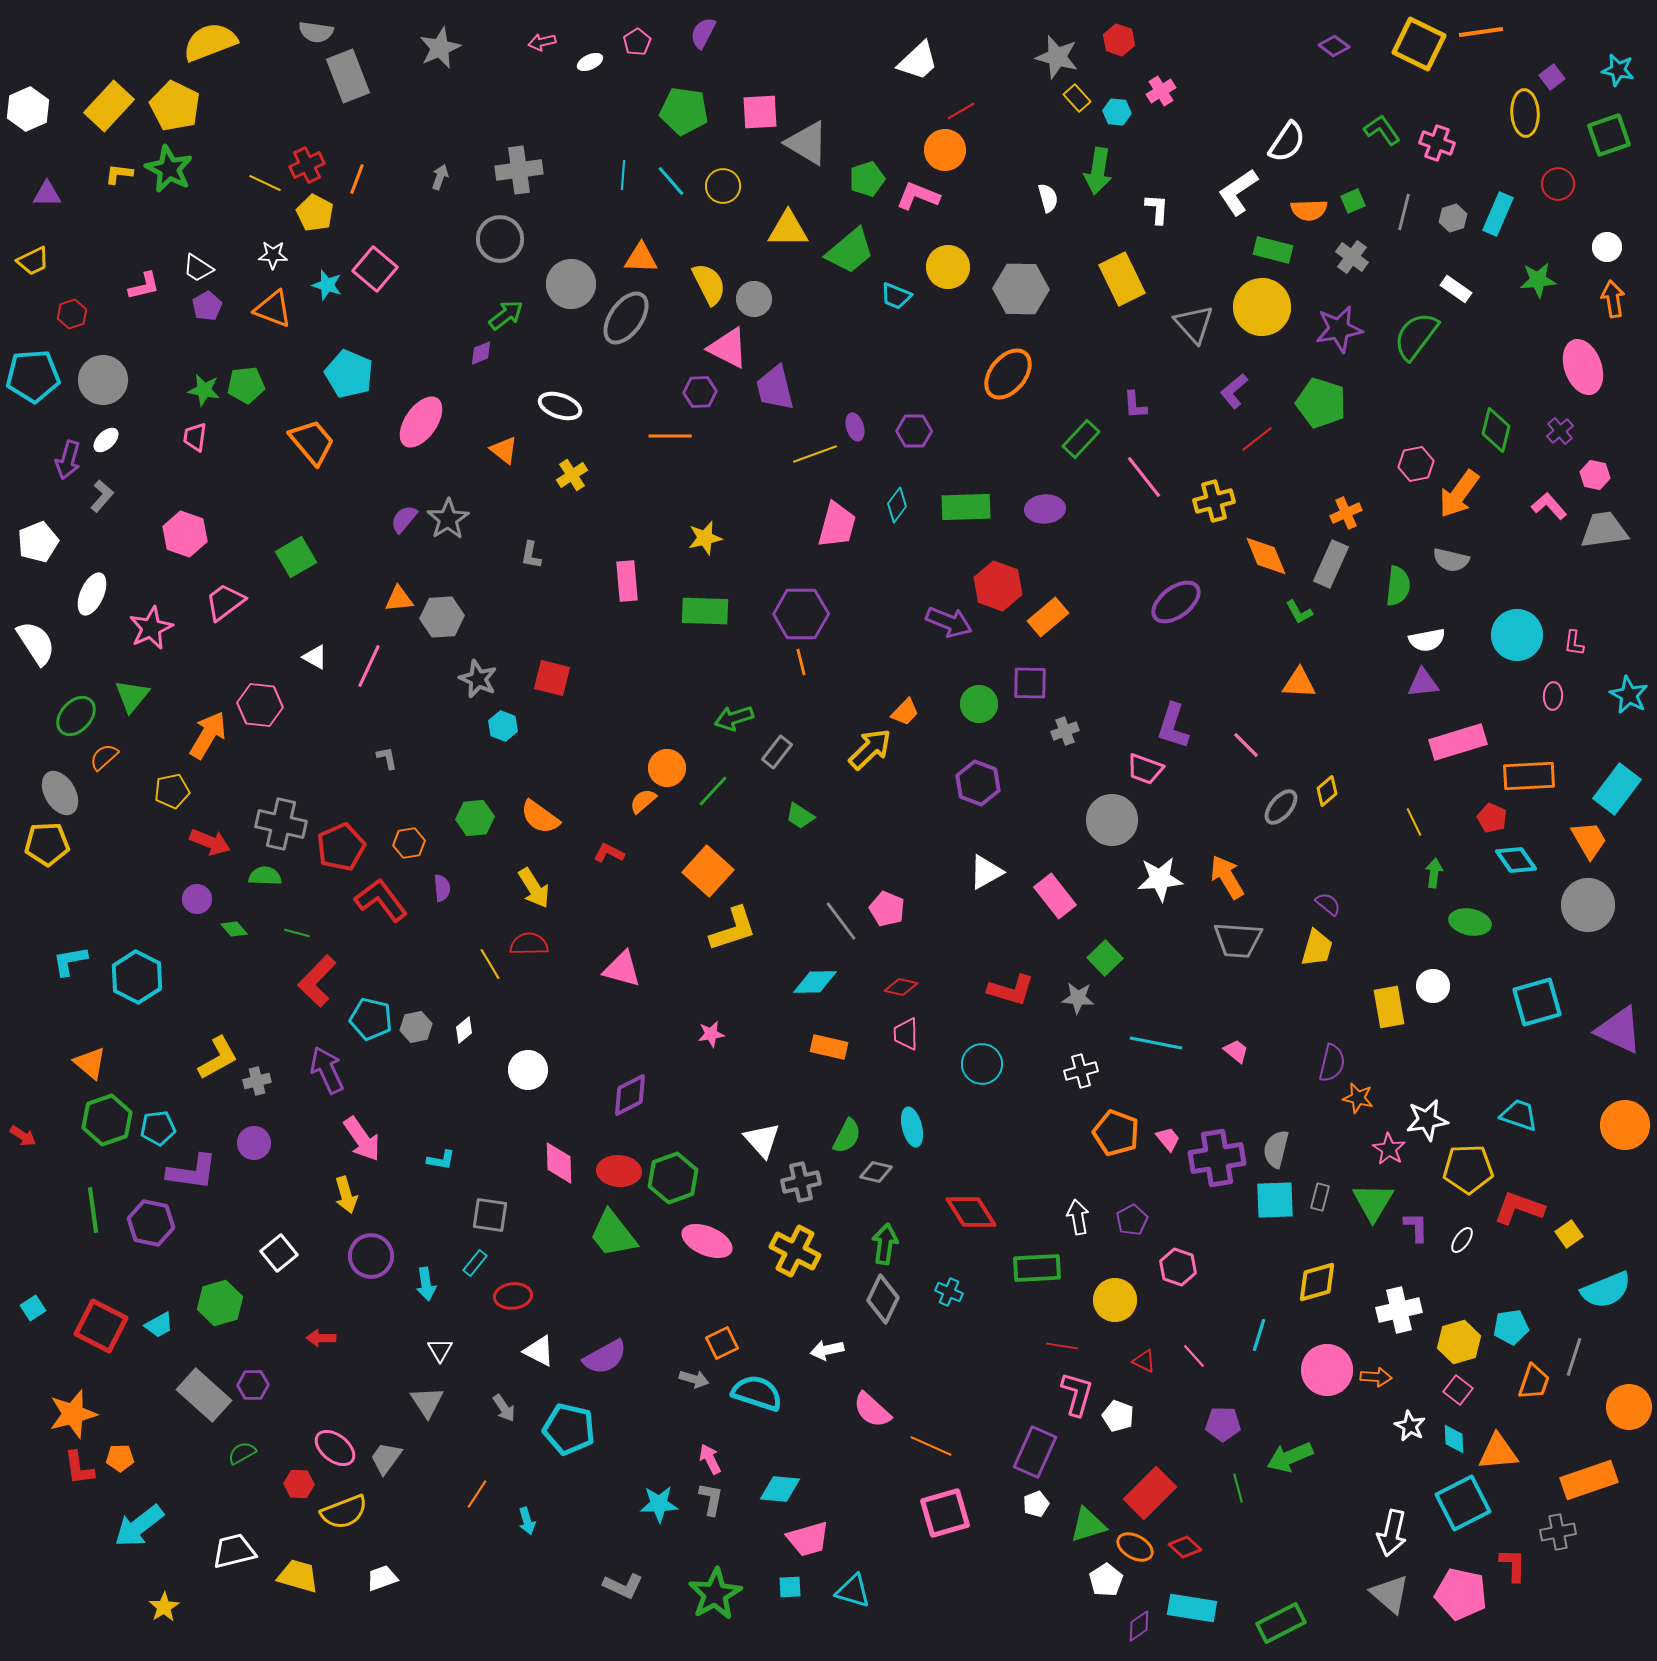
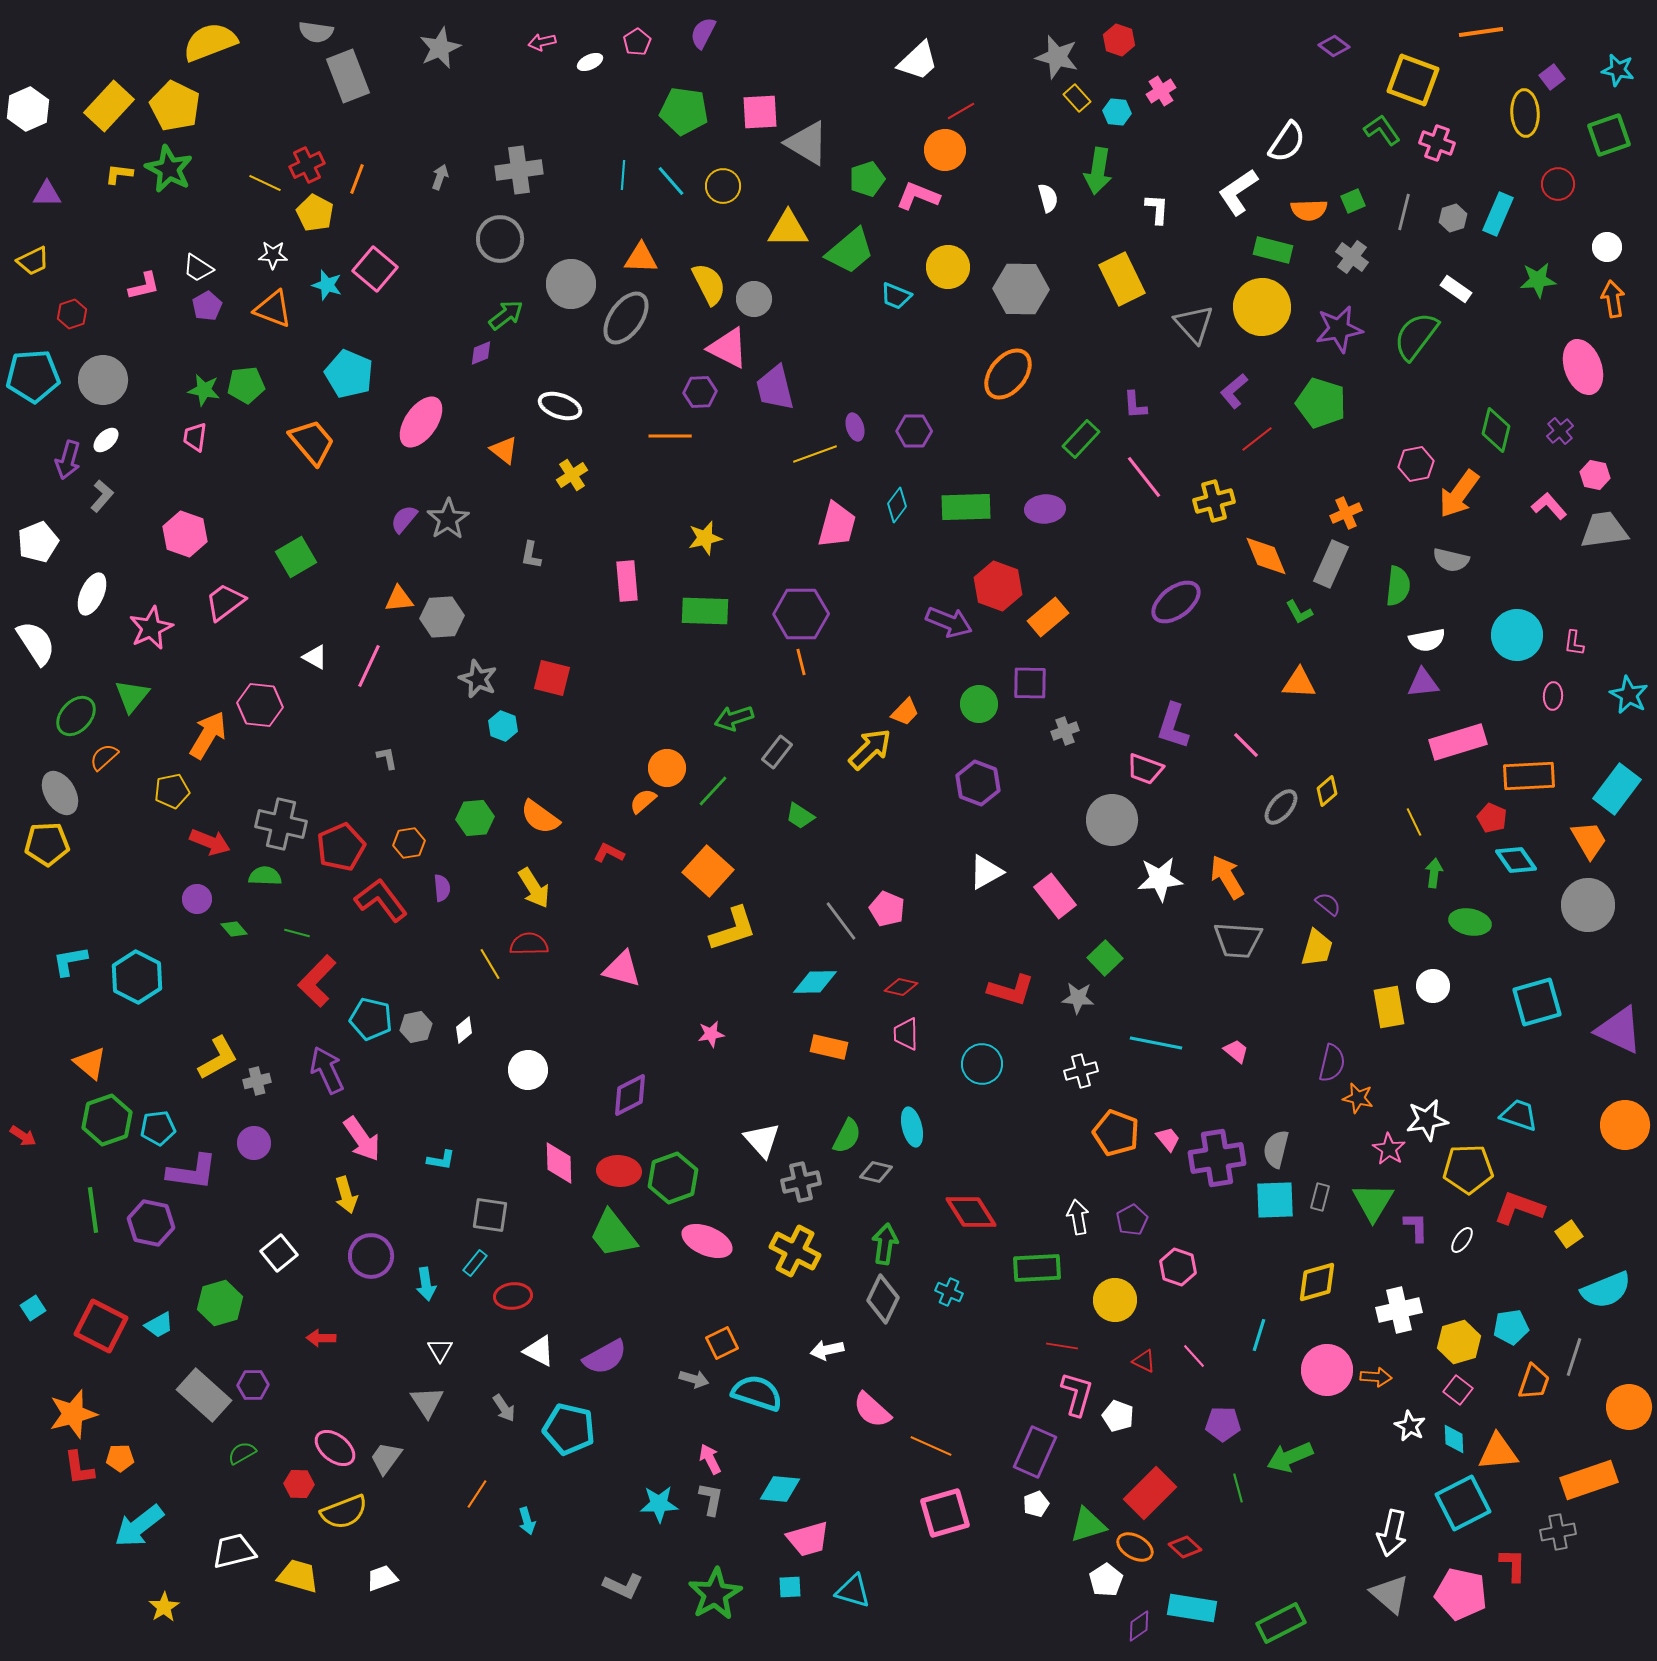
yellow square at (1419, 44): moved 6 px left, 36 px down; rotated 6 degrees counterclockwise
